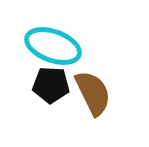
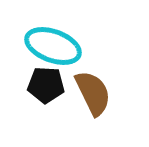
black pentagon: moved 5 px left
